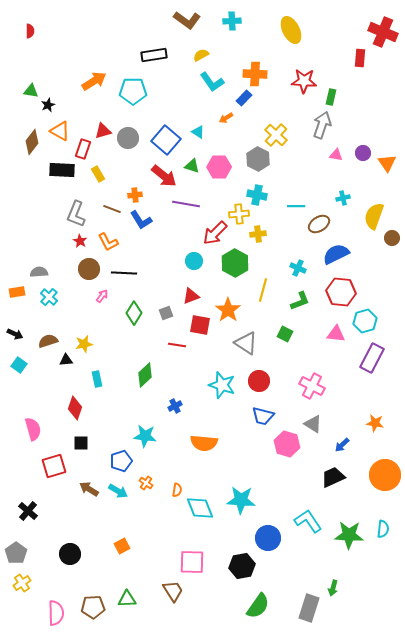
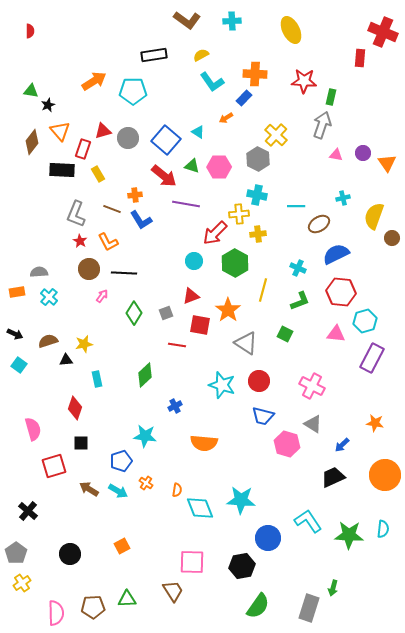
orange triangle at (60, 131): rotated 20 degrees clockwise
